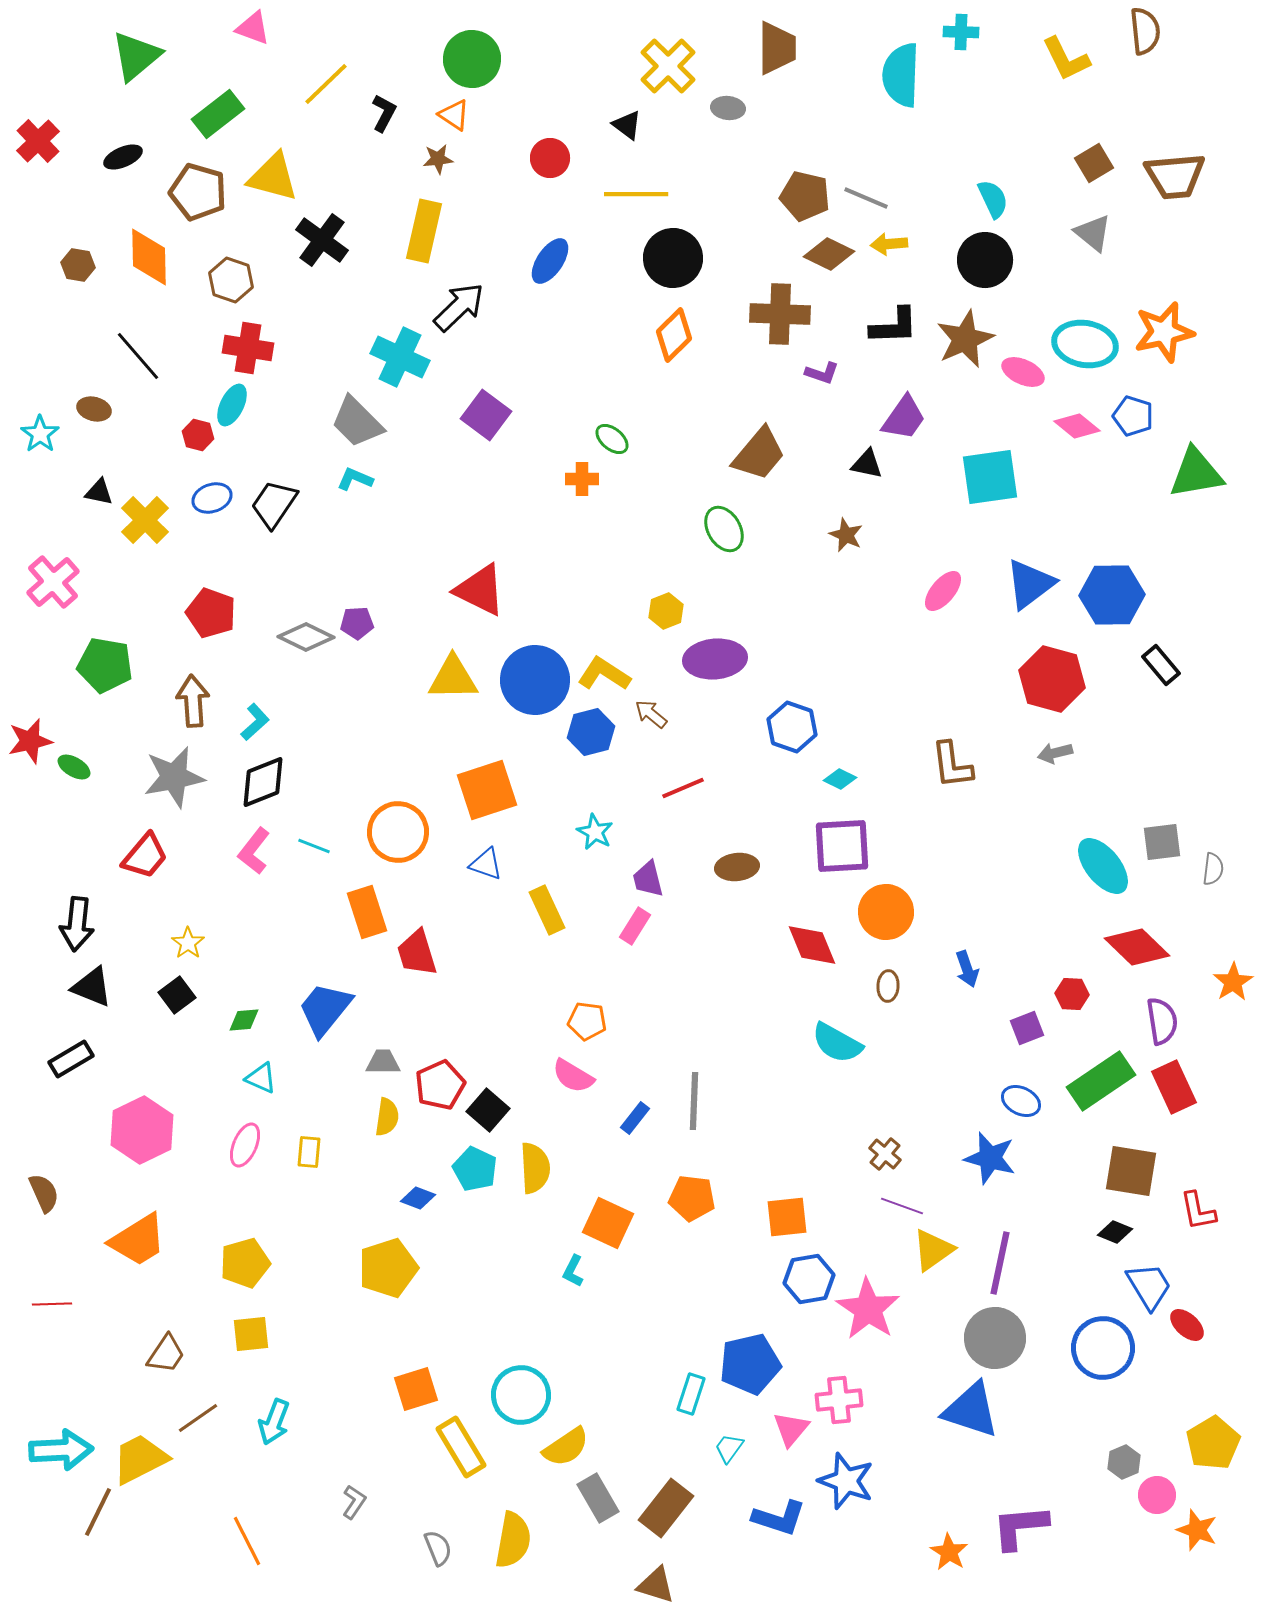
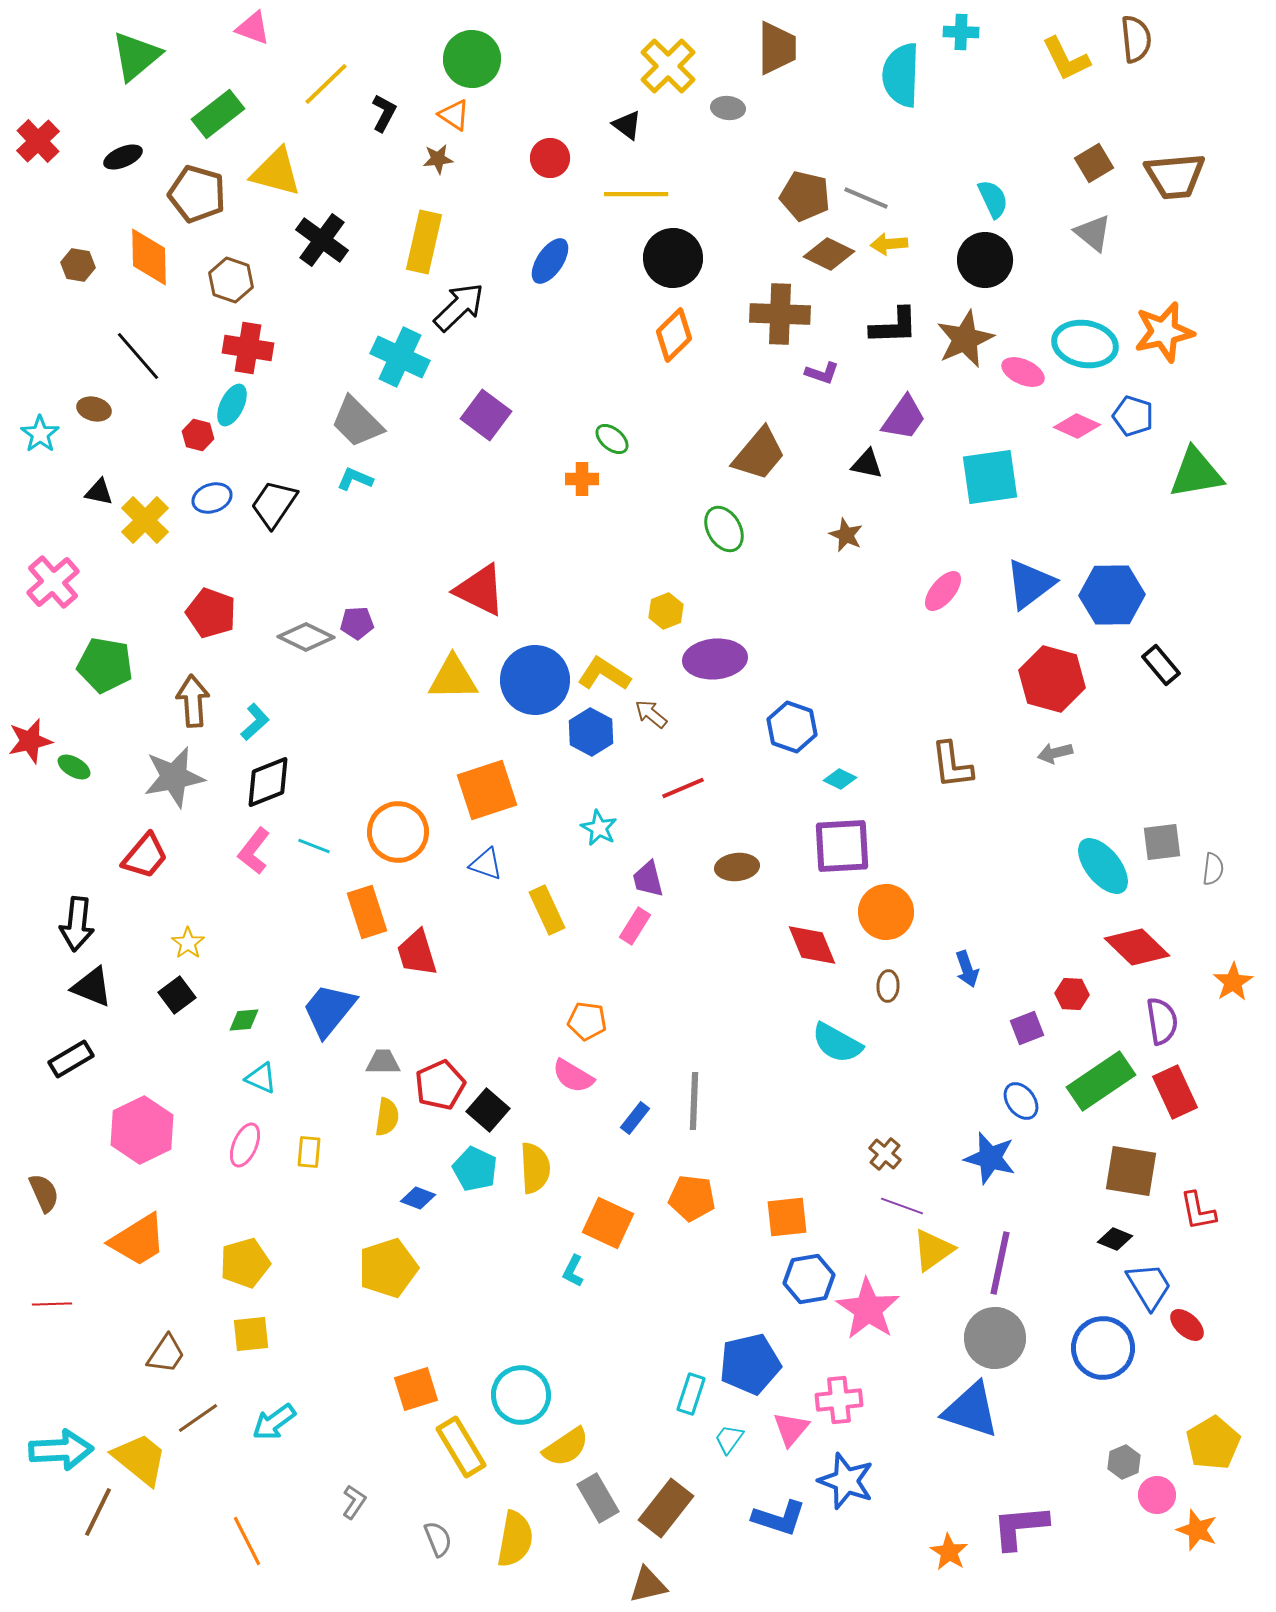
brown semicircle at (1145, 31): moved 9 px left, 8 px down
yellow triangle at (273, 177): moved 3 px right, 5 px up
brown pentagon at (198, 192): moved 1 px left, 2 px down
yellow rectangle at (424, 231): moved 11 px down
pink diamond at (1077, 426): rotated 15 degrees counterclockwise
blue hexagon at (591, 732): rotated 18 degrees counterclockwise
black diamond at (263, 782): moved 5 px right
cyan star at (595, 832): moved 4 px right, 4 px up
blue trapezoid at (325, 1009): moved 4 px right, 1 px down
red rectangle at (1174, 1087): moved 1 px right, 5 px down
blue ellipse at (1021, 1101): rotated 27 degrees clockwise
black diamond at (1115, 1232): moved 7 px down
cyan arrow at (274, 1422): rotated 33 degrees clockwise
cyan trapezoid at (729, 1448): moved 9 px up
yellow trapezoid at (140, 1459): rotated 66 degrees clockwise
yellow semicircle at (513, 1540): moved 2 px right, 1 px up
gray semicircle at (438, 1548): moved 9 px up
brown triangle at (656, 1585): moved 8 px left; rotated 30 degrees counterclockwise
